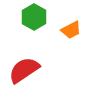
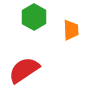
orange trapezoid: rotated 65 degrees counterclockwise
